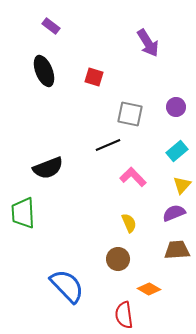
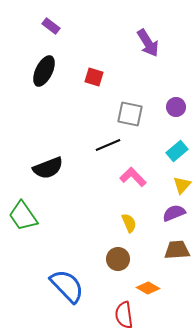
black ellipse: rotated 48 degrees clockwise
green trapezoid: moved 3 px down; rotated 32 degrees counterclockwise
orange diamond: moved 1 px left, 1 px up
